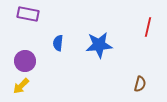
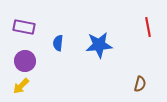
purple rectangle: moved 4 px left, 13 px down
red line: rotated 24 degrees counterclockwise
